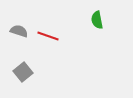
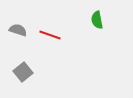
gray semicircle: moved 1 px left, 1 px up
red line: moved 2 px right, 1 px up
